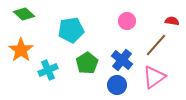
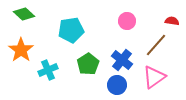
green pentagon: moved 1 px right, 1 px down
